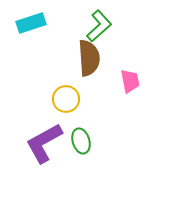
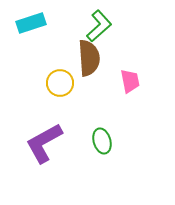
yellow circle: moved 6 px left, 16 px up
green ellipse: moved 21 px right
